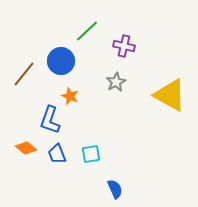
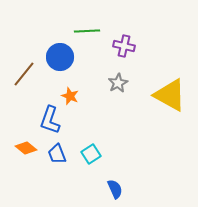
green line: rotated 40 degrees clockwise
blue circle: moved 1 px left, 4 px up
gray star: moved 2 px right, 1 px down
cyan square: rotated 24 degrees counterclockwise
